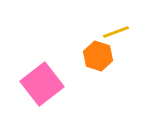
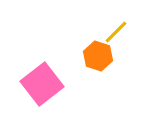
yellow line: rotated 24 degrees counterclockwise
